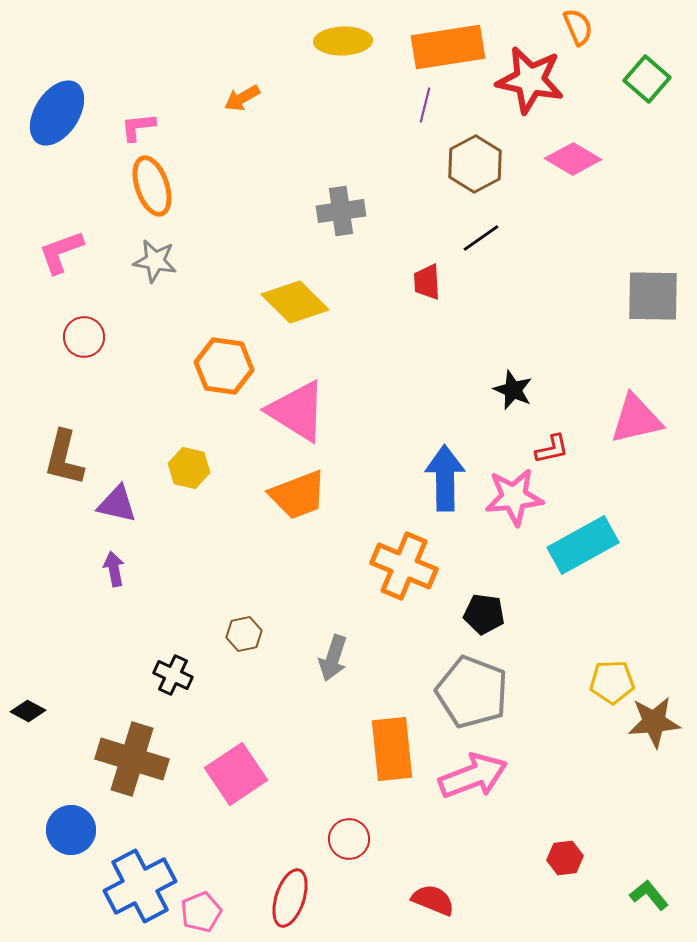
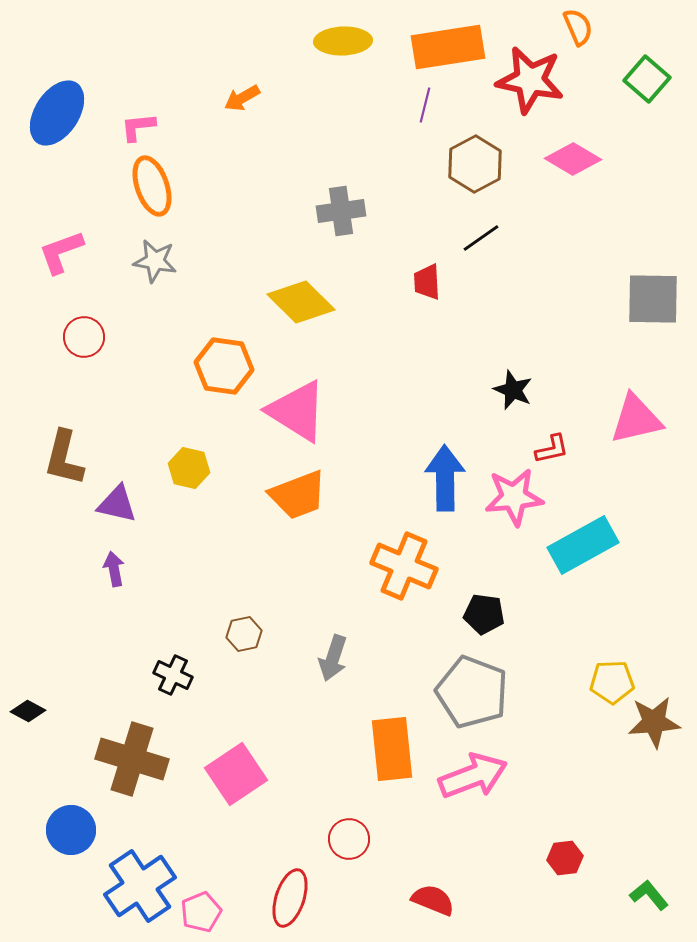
gray square at (653, 296): moved 3 px down
yellow diamond at (295, 302): moved 6 px right
blue cross at (140, 886): rotated 6 degrees counterclockwise
